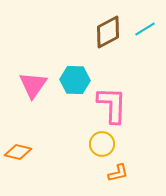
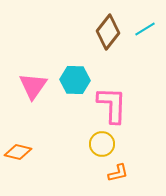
brown diamond: rotated 24 degrees counterclockwise
pink triangle: moved 1 px down
